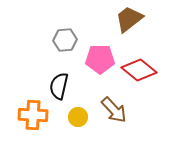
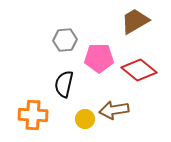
brown trapezoid: moved 6 px right, 2 px down; rotated 8 degrees clockwise
pink pentagon: moved 1 px left, 1 px up
black semicircle: moved 5 px right, 2 px up
brown arrow: rotated 124 degrees clockwise
yellow circle: moved 7 px right, 2 px down
